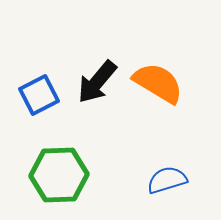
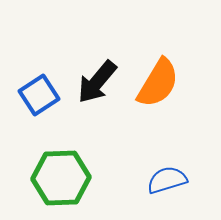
orange semicircle: rotated 90 degrees clockwise
blue square: rotated 6 degrees counterclockwise
green hexagon: moved 2 px right, 3 px down
